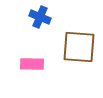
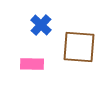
blue cross: moved 1 px right, 8 px down; rotated 20 degrees clockwise
